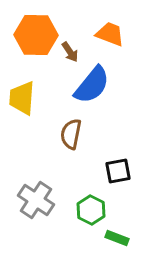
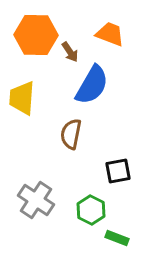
blue semicircle: rotated 9 degrees counterclockwise
